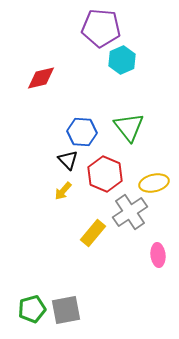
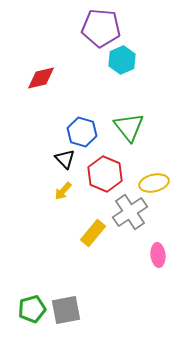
blue hexagon: rotated 12 degrees clockwise
black triangle: moved 3 px left, 1 px up
